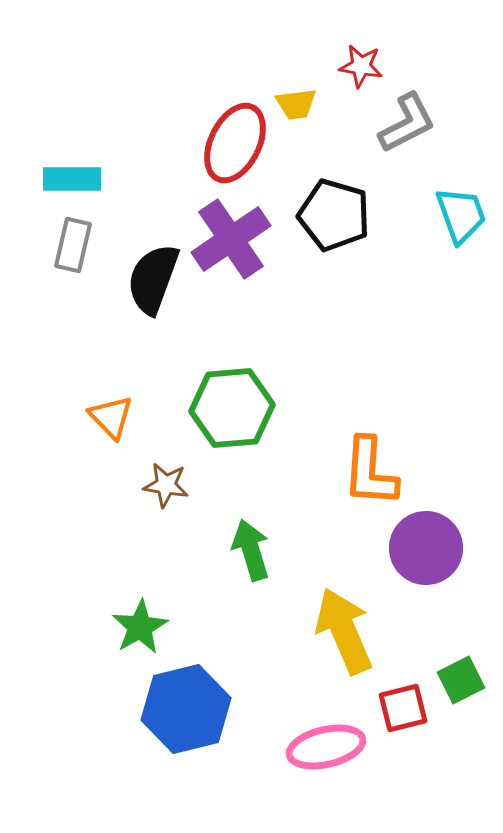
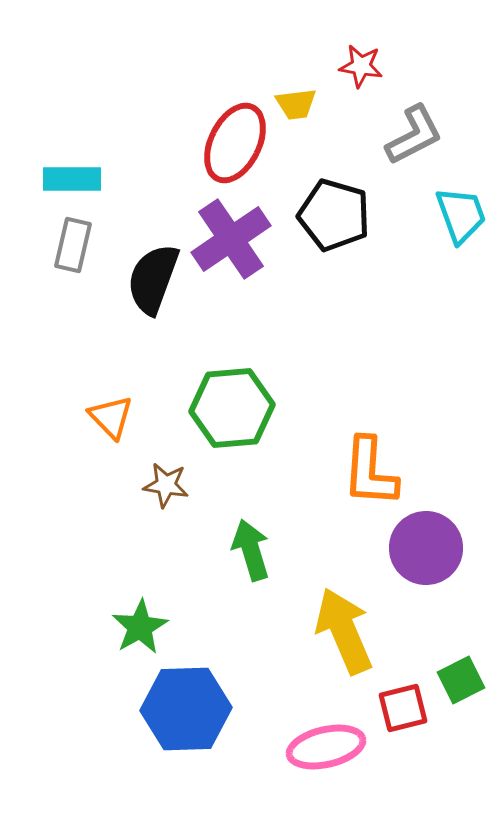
gray L-shape: moved 7 px right, 12 px down
blue hexagon: rotated 12 degrees clockwise
